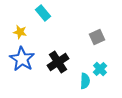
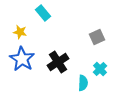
cyan semicircle: moved 2 px left, 2 px down
